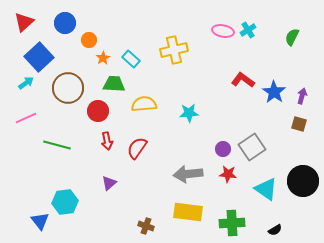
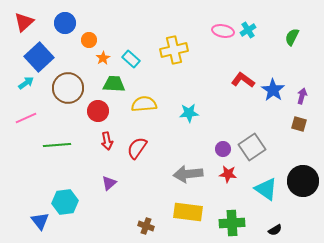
blue star: moved 1 px left, 2 px up
green line: rotated 20 degrees counterclockwise
